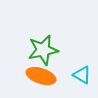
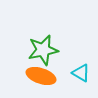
cyan triangle: moved 1 px left, 2 px up
